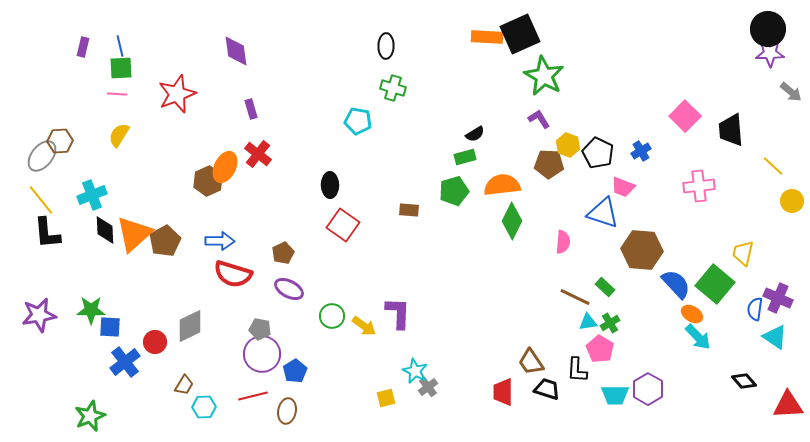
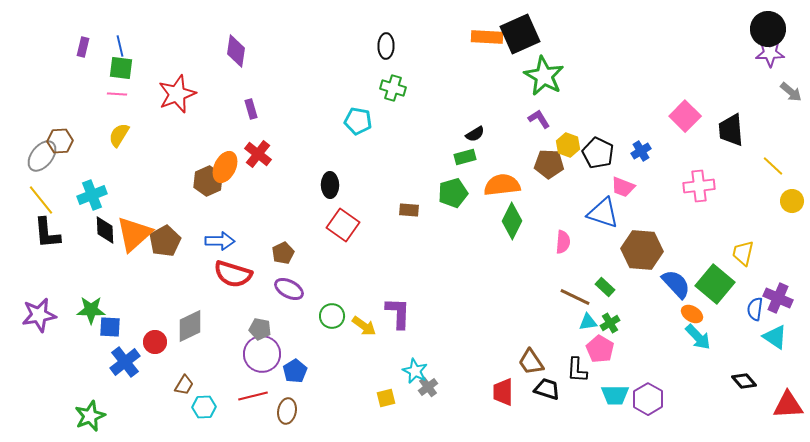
purple diamond at (236, 51): rotated 16 degrees clockwise
green square at (121, 68): rotated 10 degrees clockwise
green pentagon at (454, 191): moved 1 px left, 2 px down
purple hexagon at (648, 389): moved 10 px down
